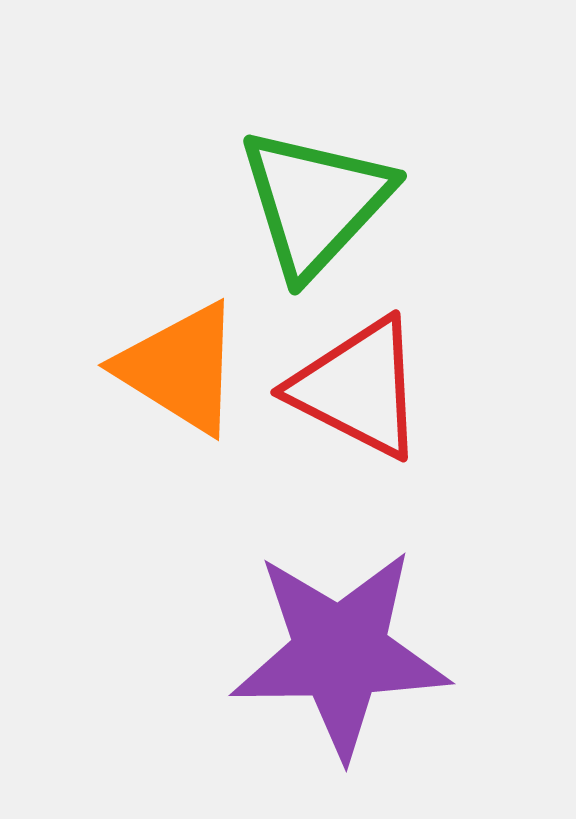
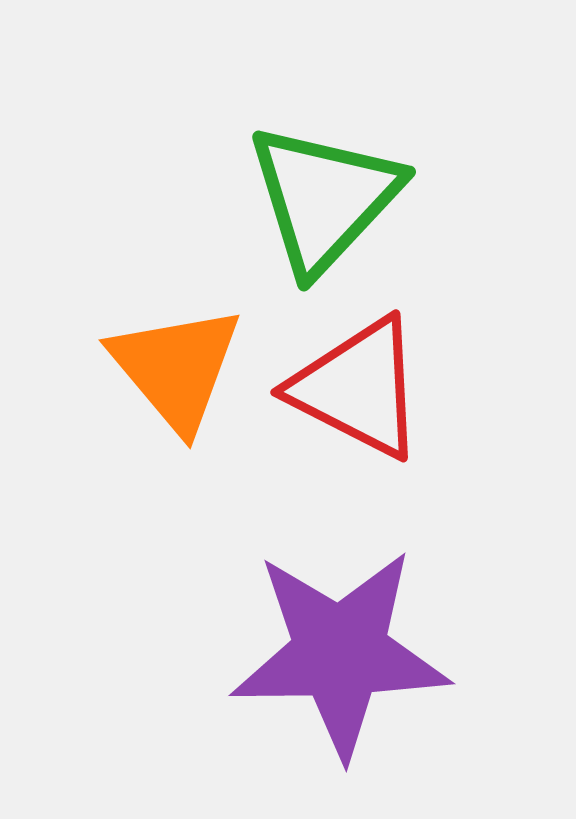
green triangle: moved 9 px right, 4 px up
orange triangle: moved 4 px left; rotated 18 degrees clockwise
